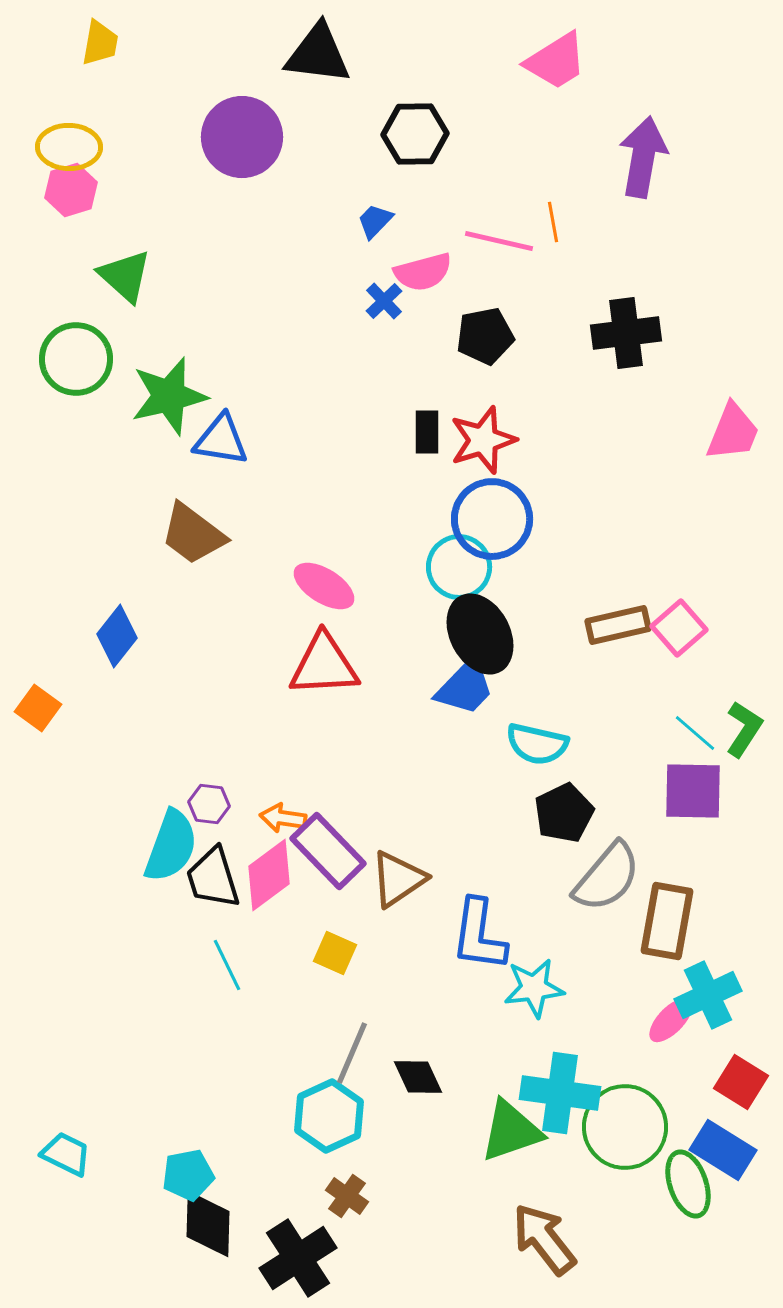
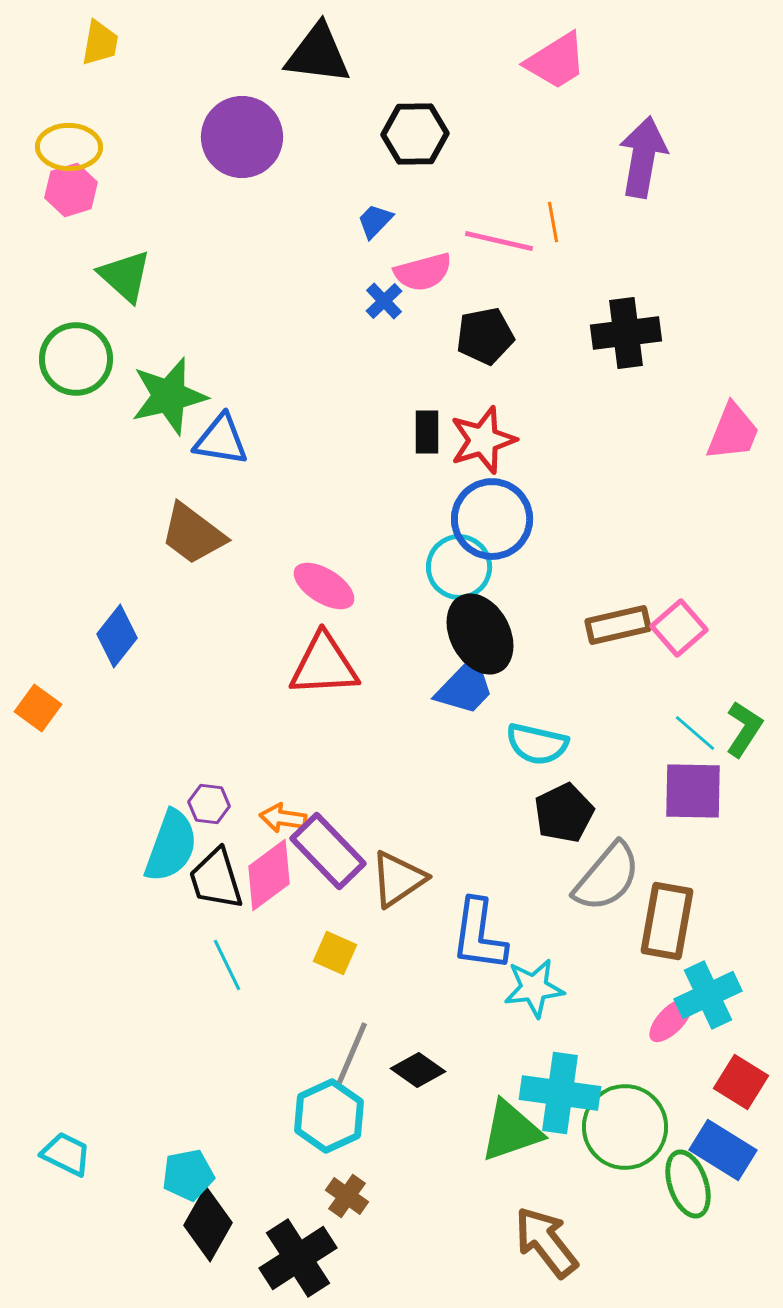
black trapezoid at (213, 878): moved 3 px right, 1 px down
black diamond at (418, 1077): moved 7 px up; rotated 30 degrees counterclockwise
black diamond at (208, 1224): rotated 28 degrees clockwise
brown arrow at (544, 1239): moved 2 px right, 3 px down
